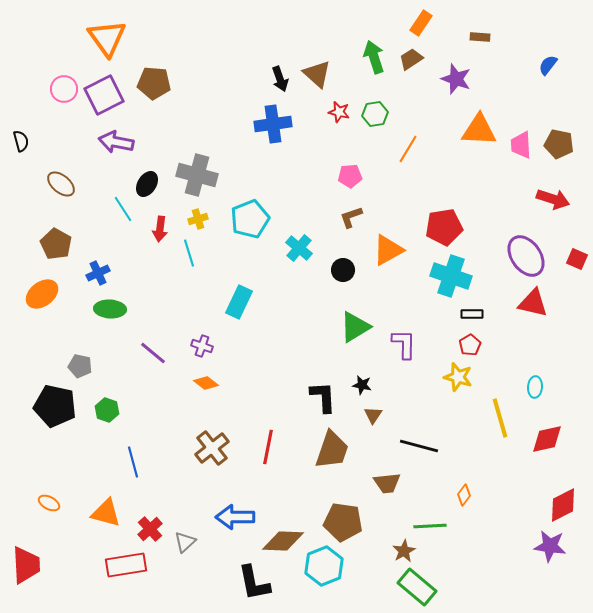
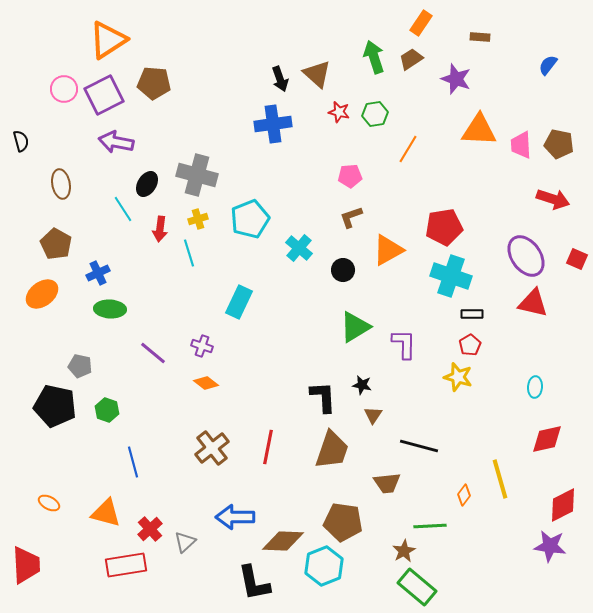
orange triangle at (107, 38): moved 1 px right, 2 px down; rotated 33 degrees clockwise
brown ellipse at (61, 184): rotated 40 degrees clockwise
yellow line at (500, 418): moved 61 px down
